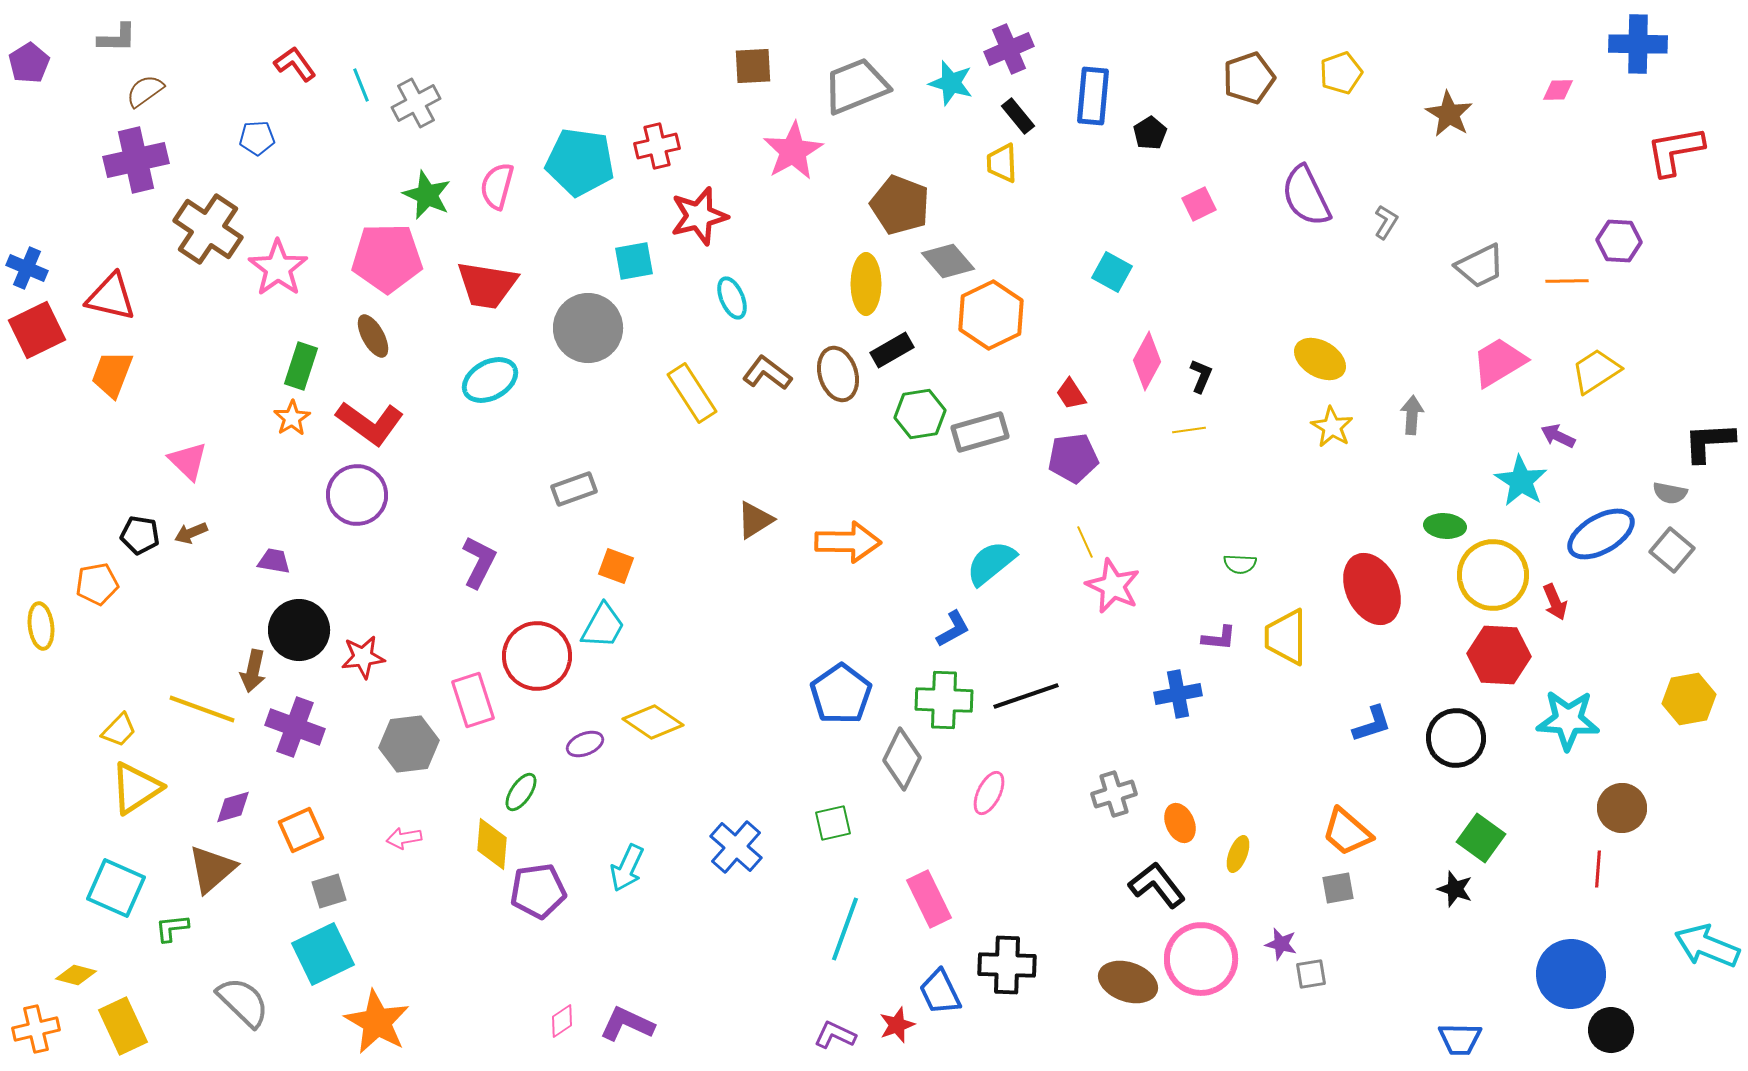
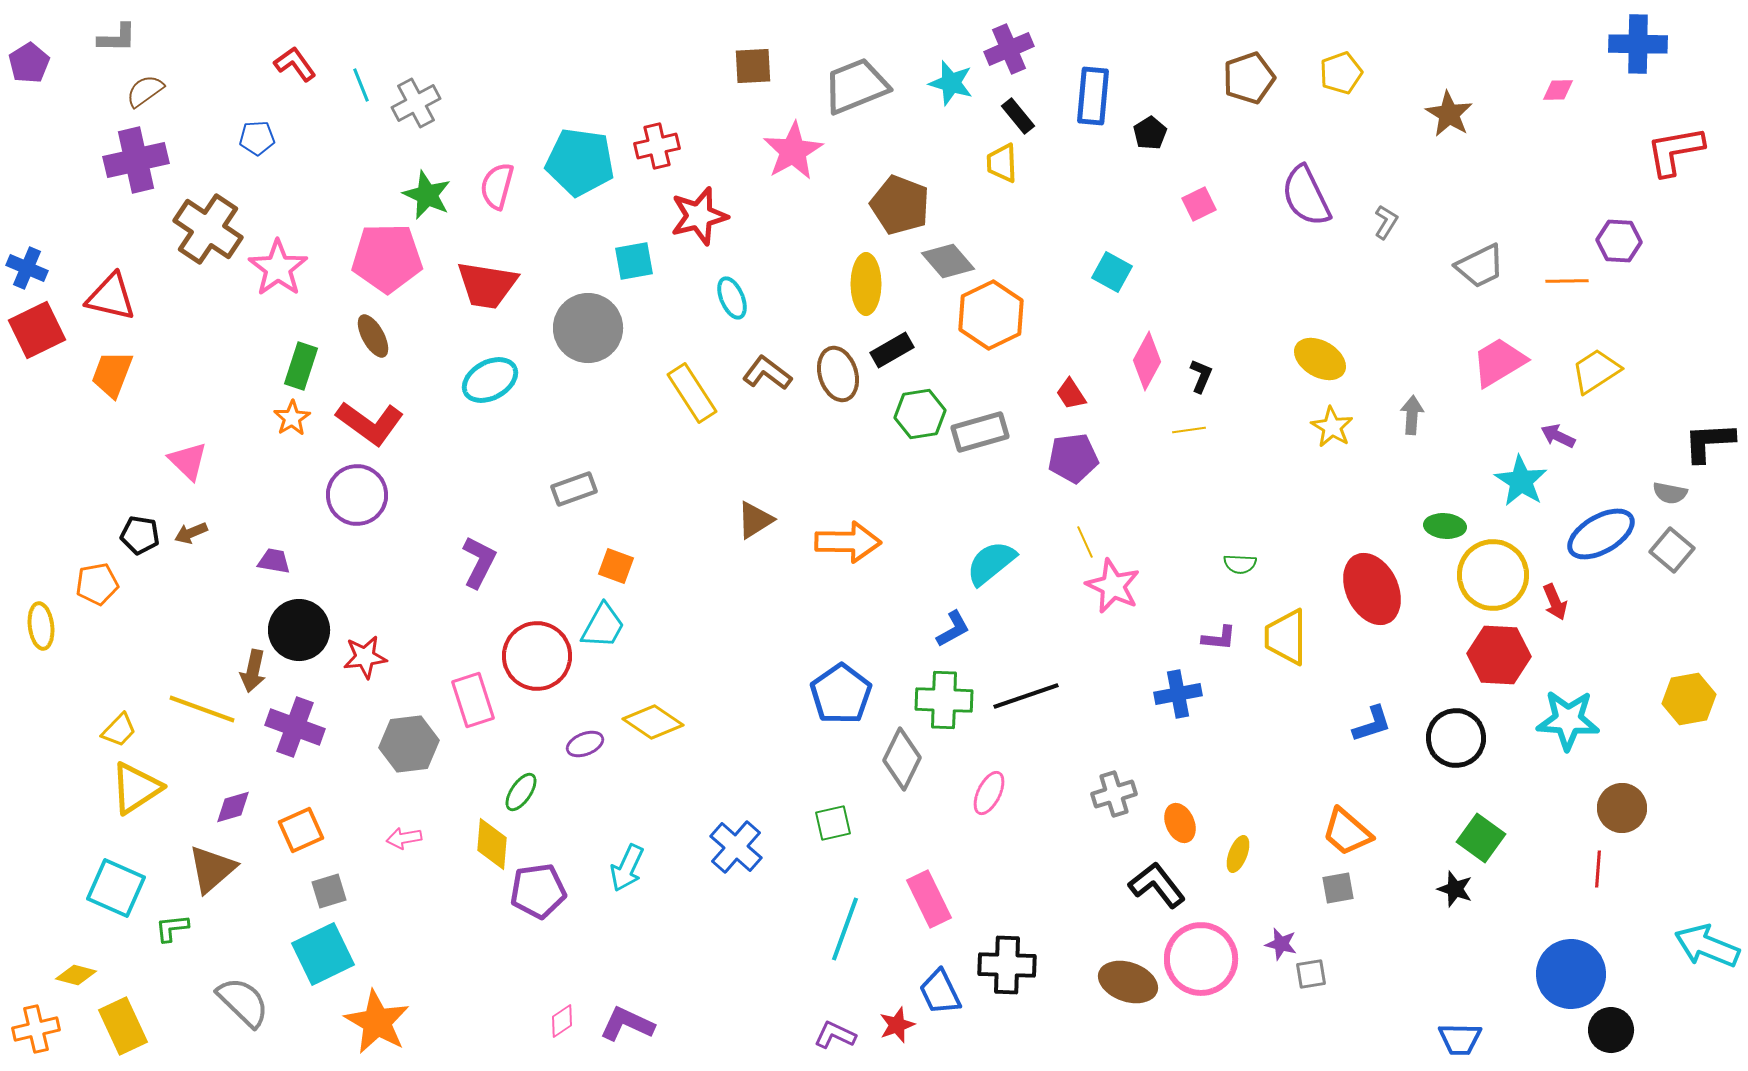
red star at (363, 657): moved 2 px right
